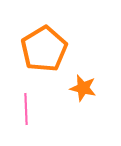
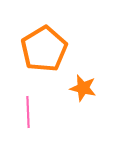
pink line: moved 2 px right, 3 px down
